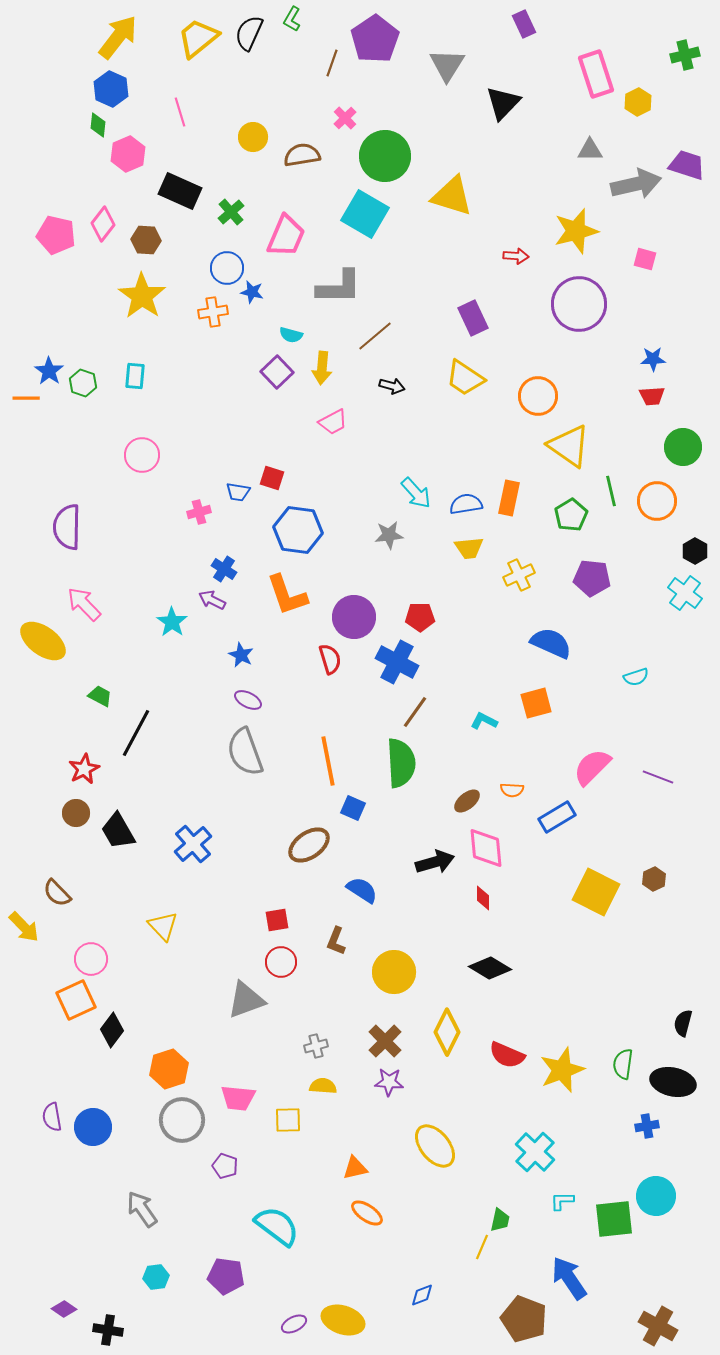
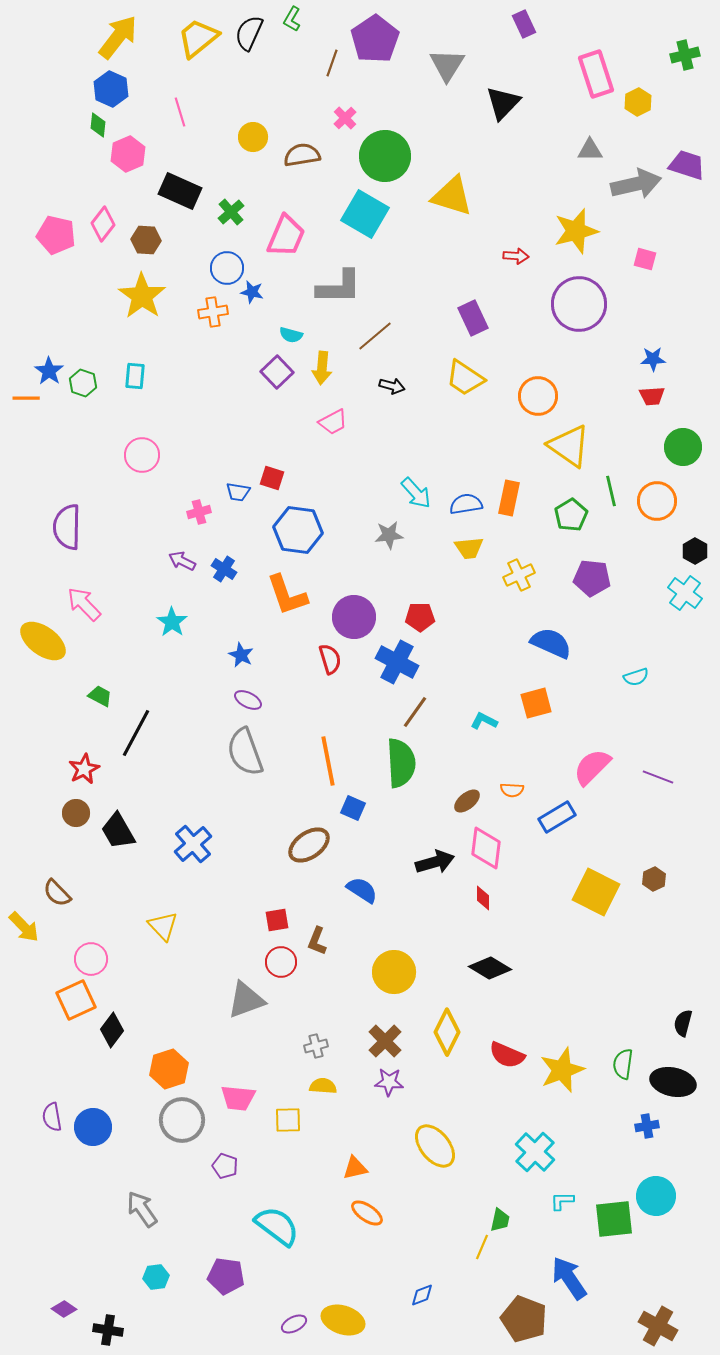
purple arrow at (212, 600): moved 30 px left, 39 px up
pink diamond at (486, 848): rotated 12 degrees clockwise
brown L-shape at (336, 941): moved 19 px left
